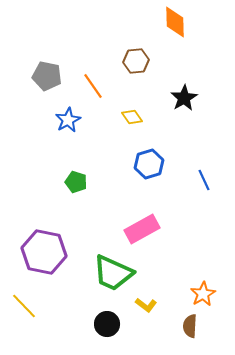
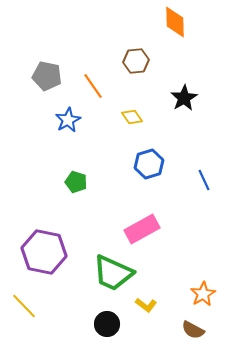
brown semicircle: moved 3 px right, 4 px down; rotated 65 degrees counterclockwise
